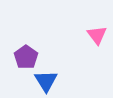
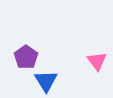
pink triangle: moved 26 px down
